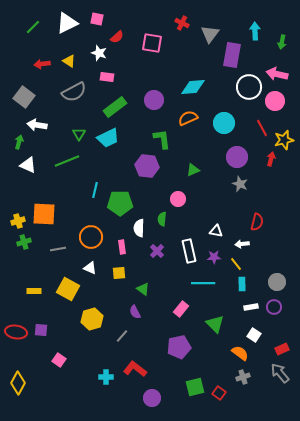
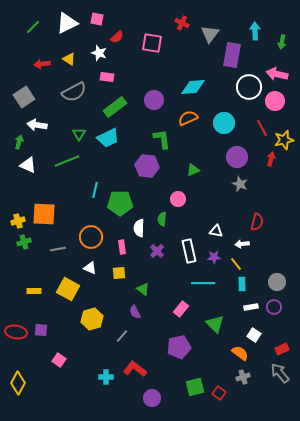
yellow triangle at (69, 61): moved 2 px up
gray square at (24, 97): rotated 20 degrees clockwise
